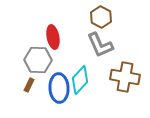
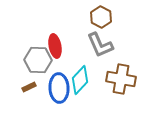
red ellipse: moved 2 px right, 9 px down
brown cross: moved 4 px left, 2 px down
brown rectangle: moved 2 px down; rotated 40 degrees clockwise
